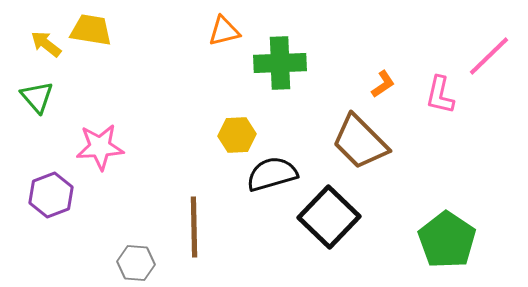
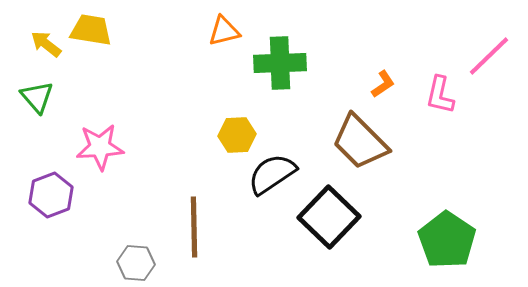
black semicircle: rotated 18 degrees counterclockwise
